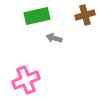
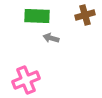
green rectangle: rotated 15 degrees clockwise
gray arrow: moved 3 px left
